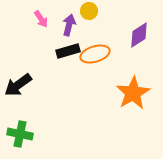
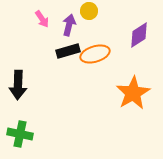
pink arrow: moved 1 px right
black arrow: rotated 52 degrees counterclockwise
